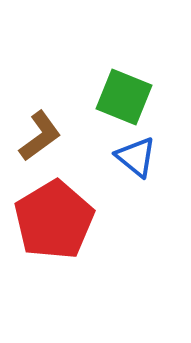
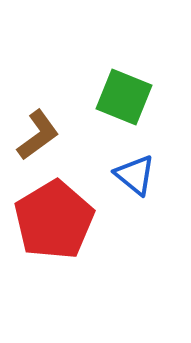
brown L-shape: moved 2 px left, 1 px up
blue triangle: moved 1 px left, 18 px down
